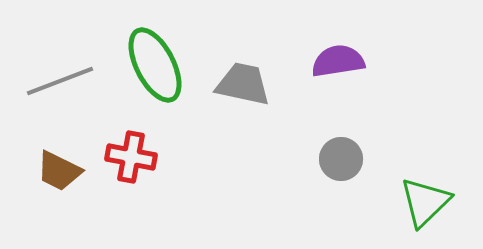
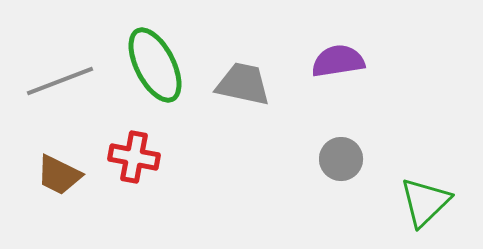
red cross: moved 3 px right
brown trapezoid: moved 4 px down
